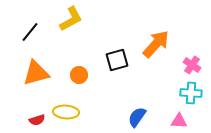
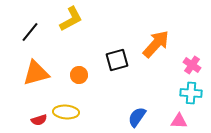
red semicircle: moved 2 px right
